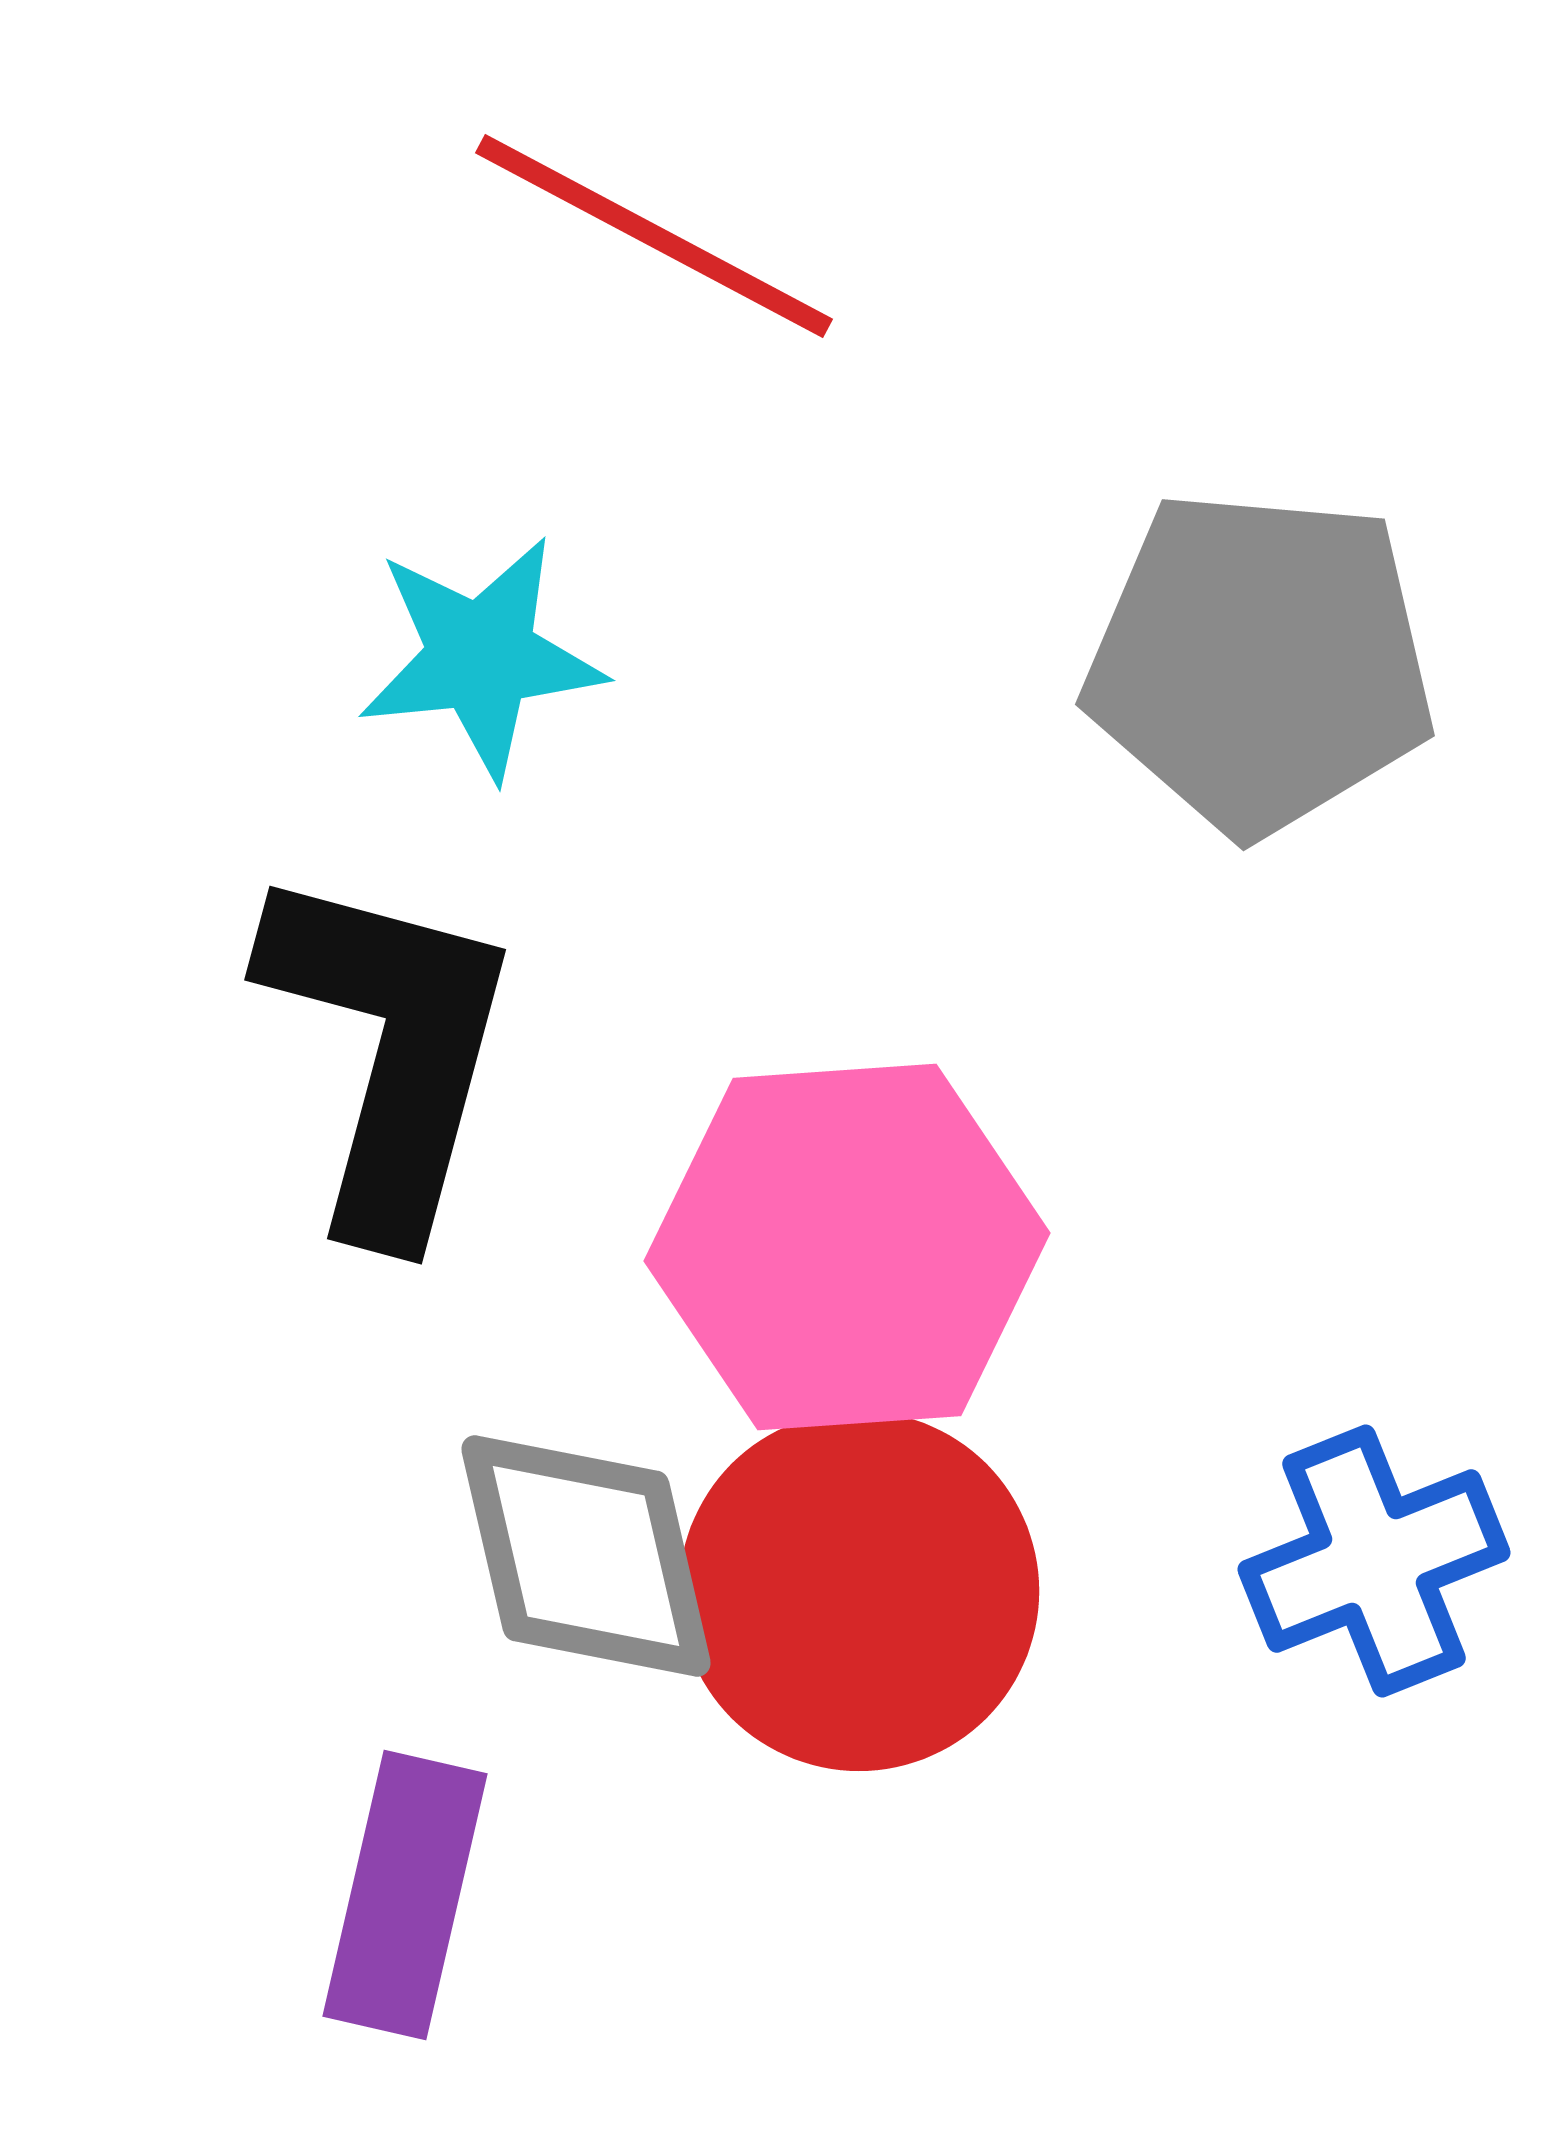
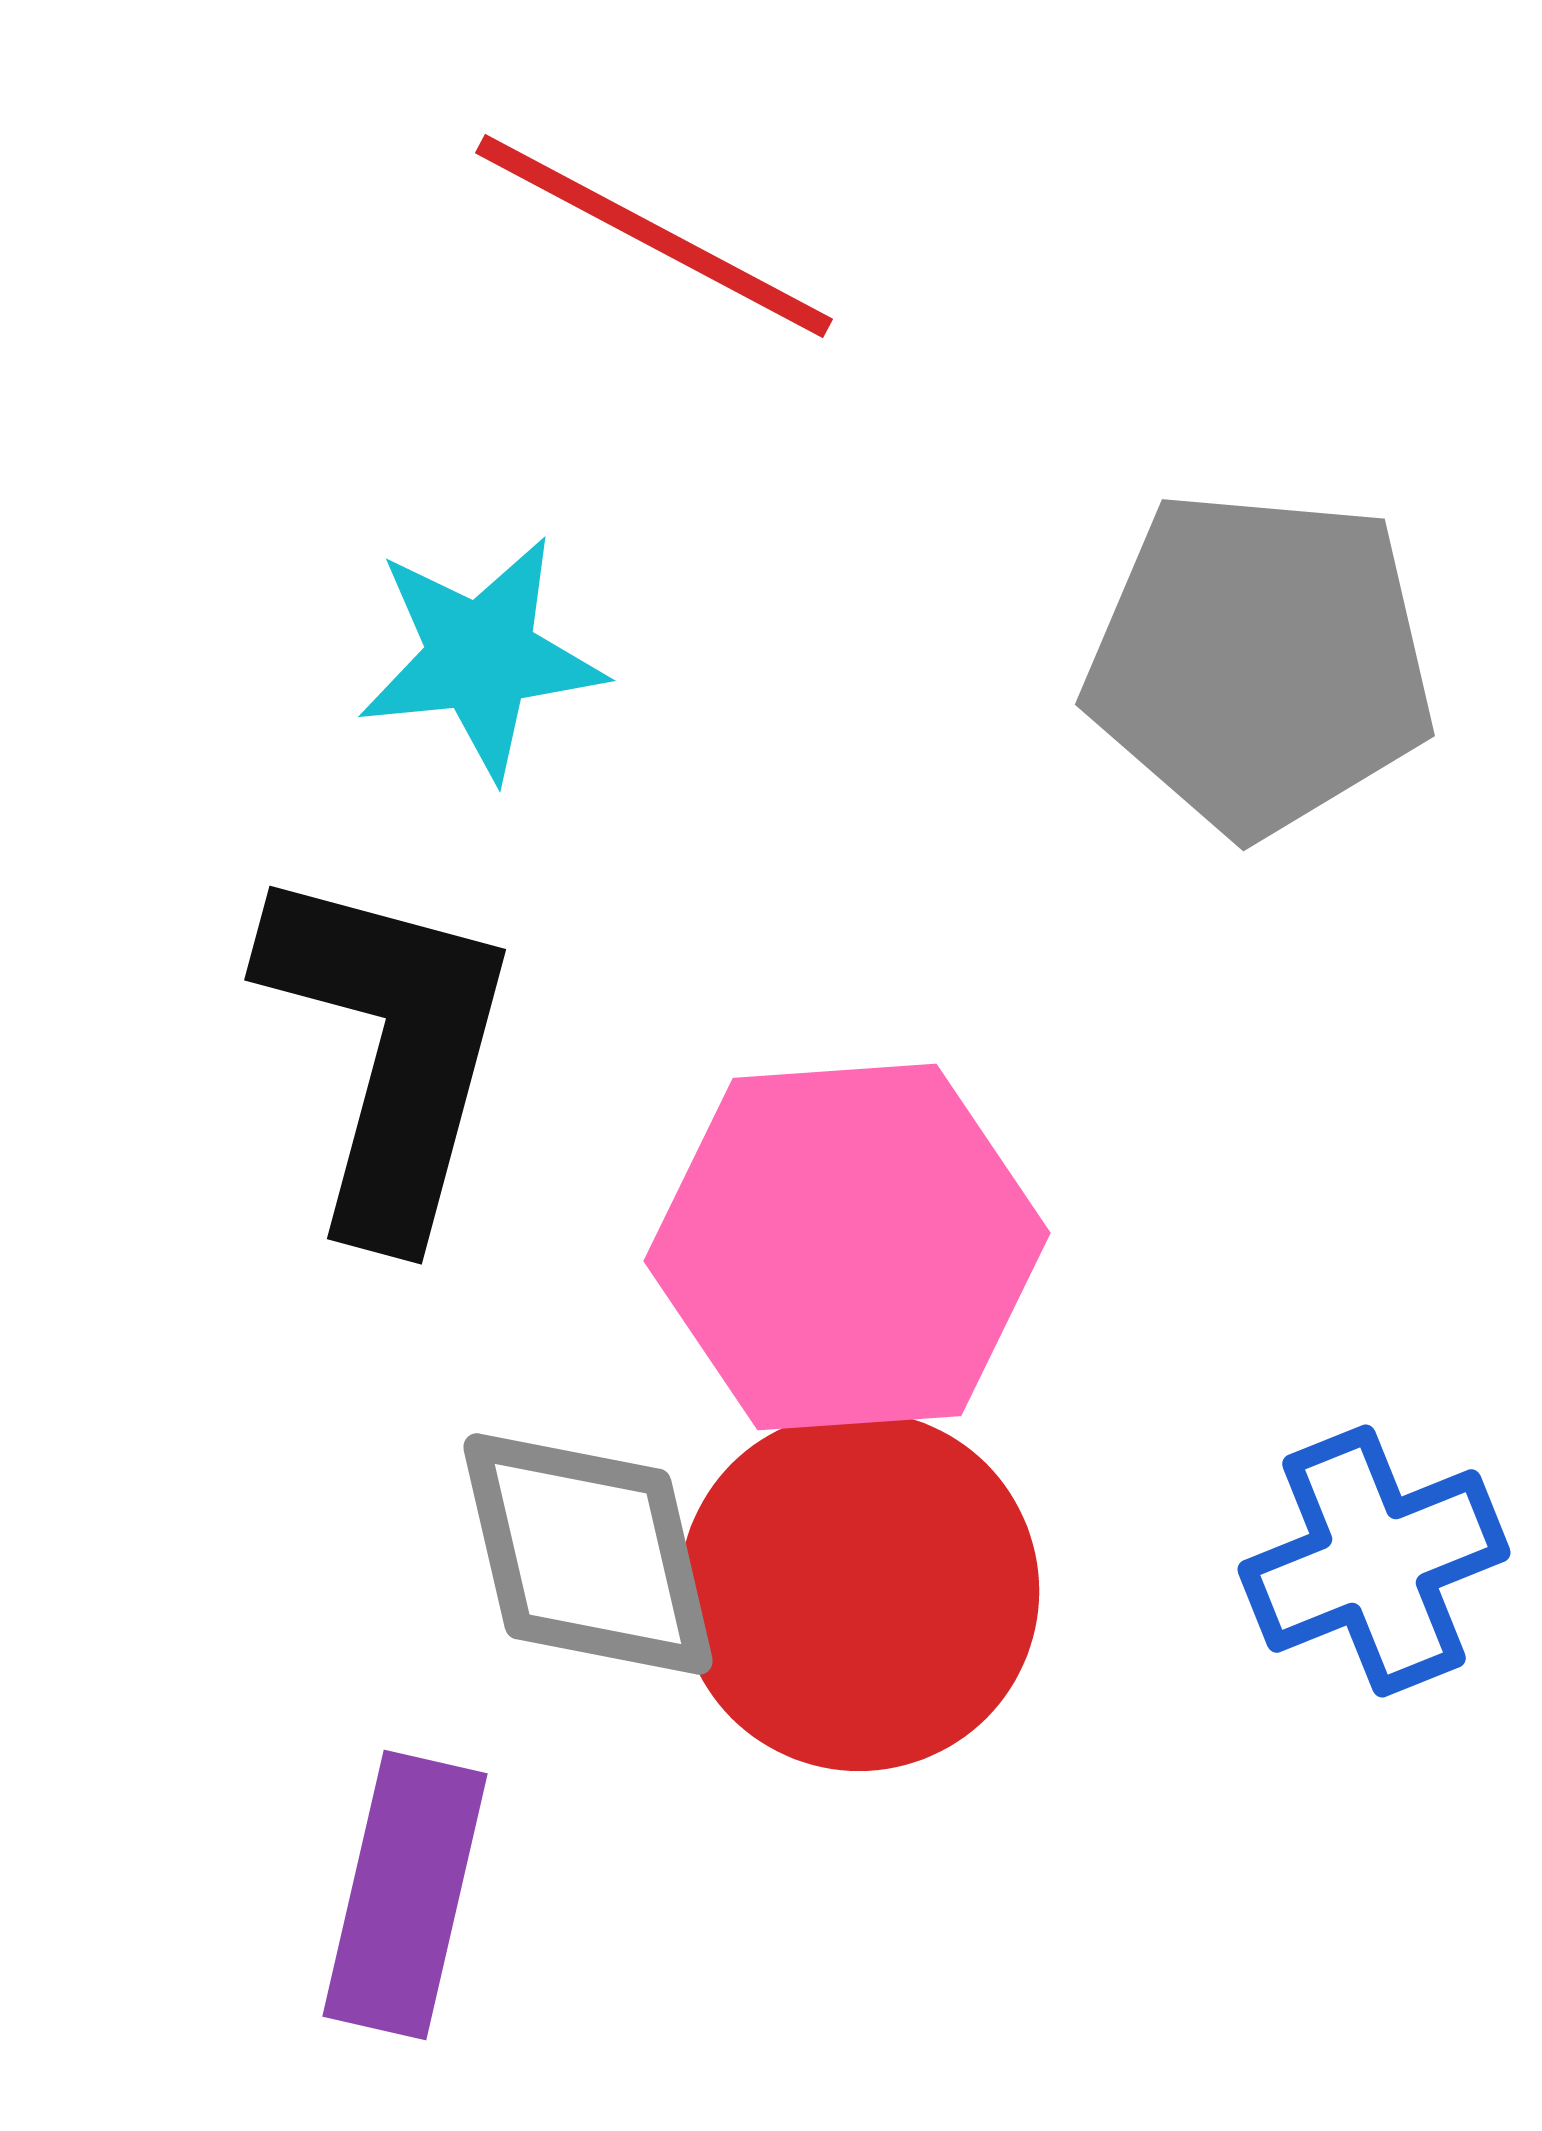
gray diamond: moved 2 px right, 2 px up
